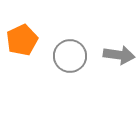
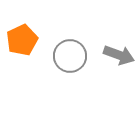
gray arrow: rotated 12 degrees clockwise
